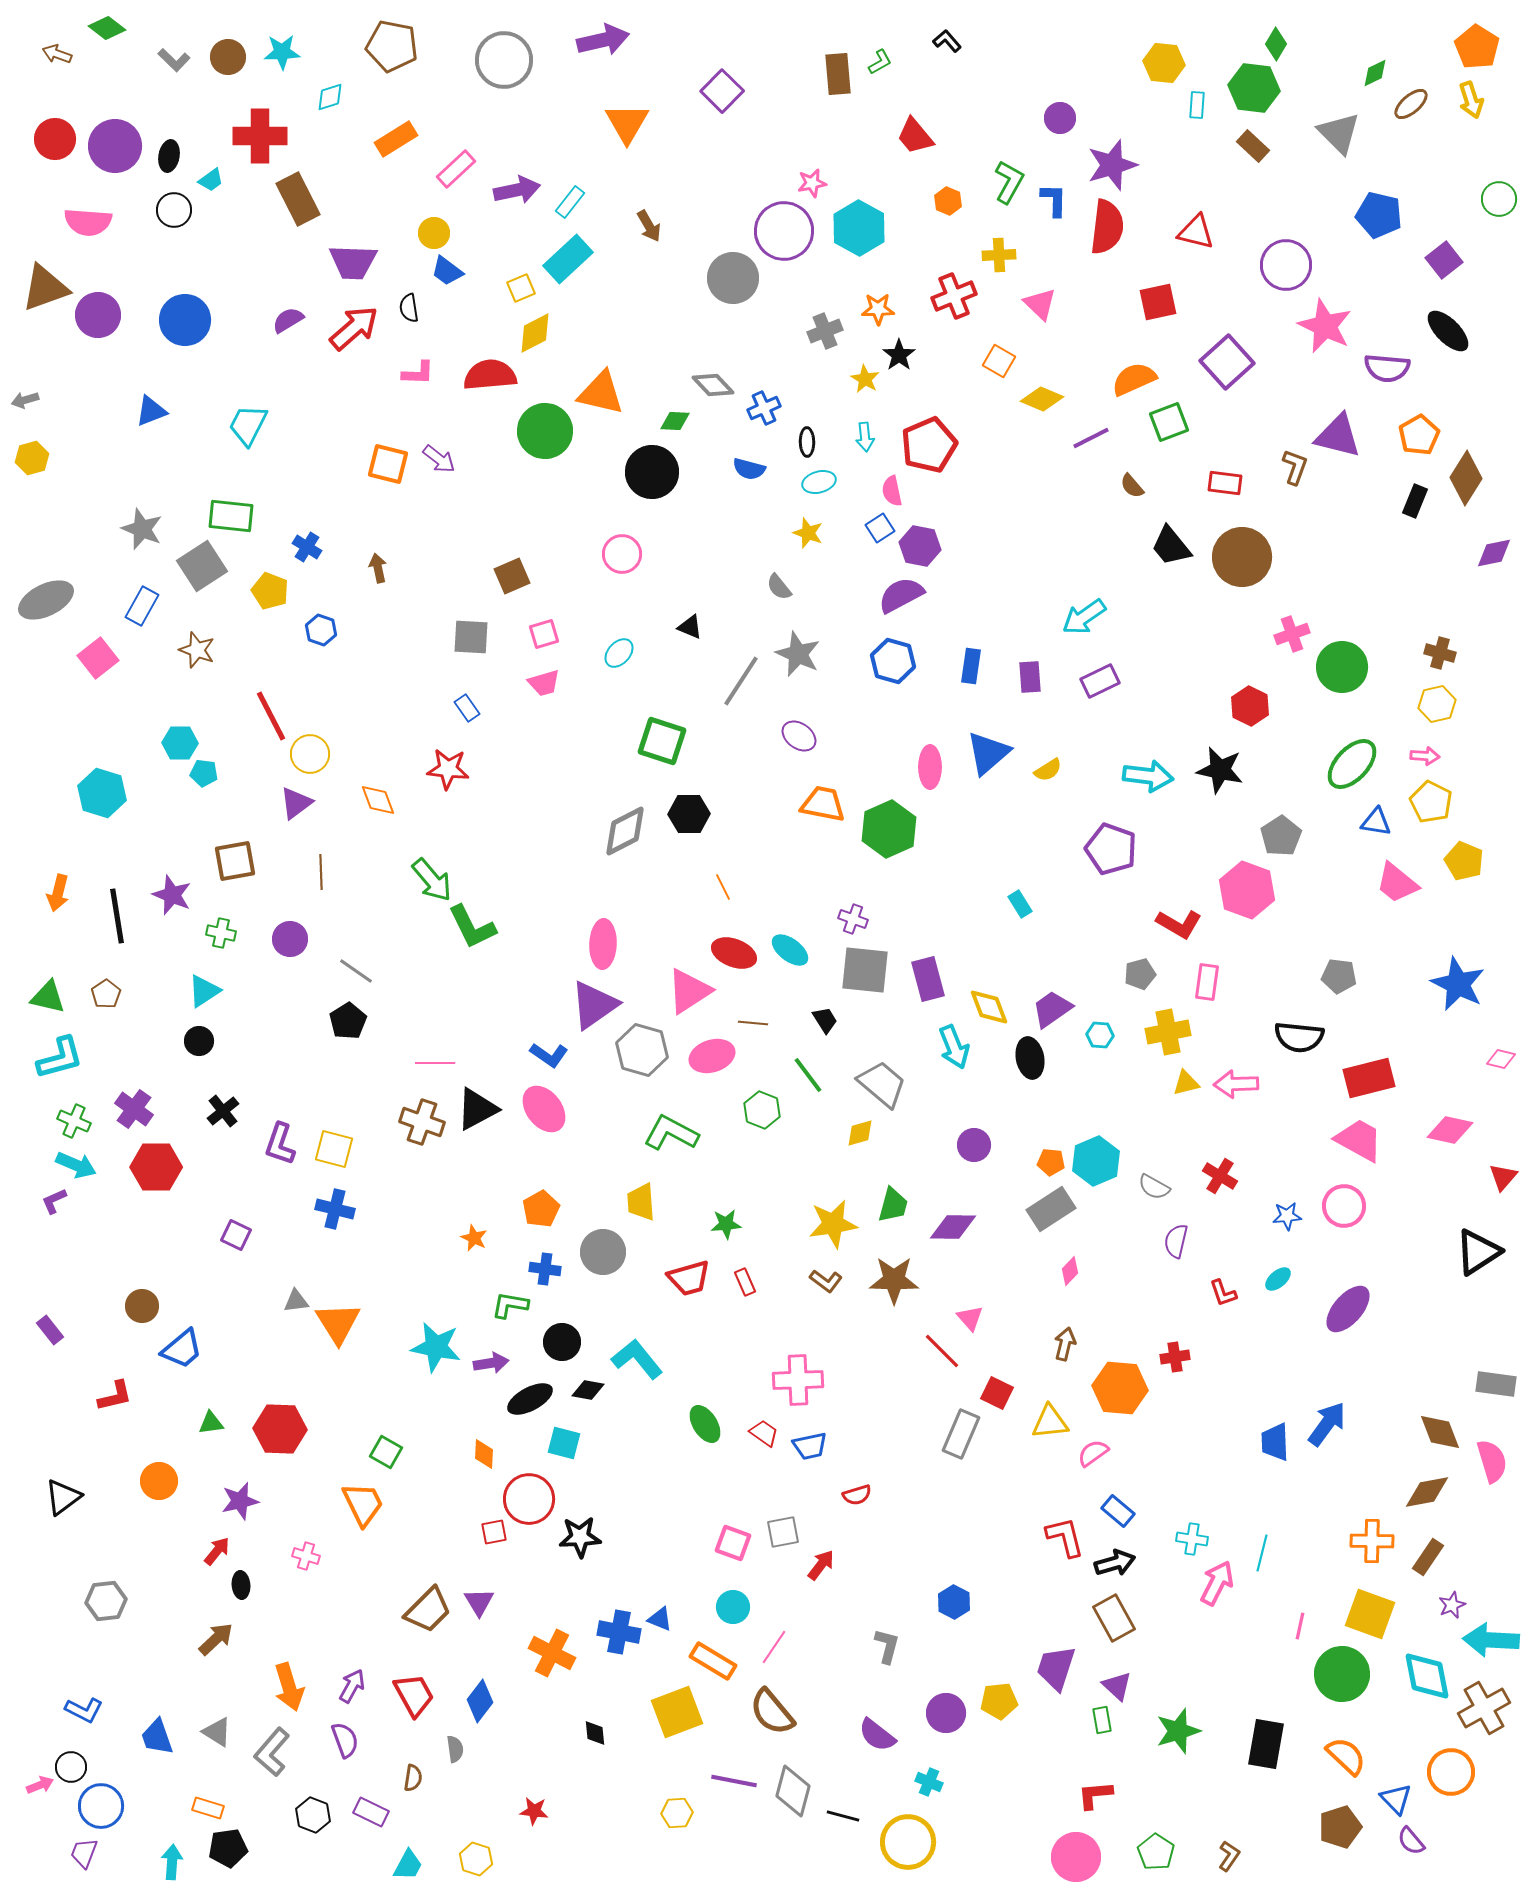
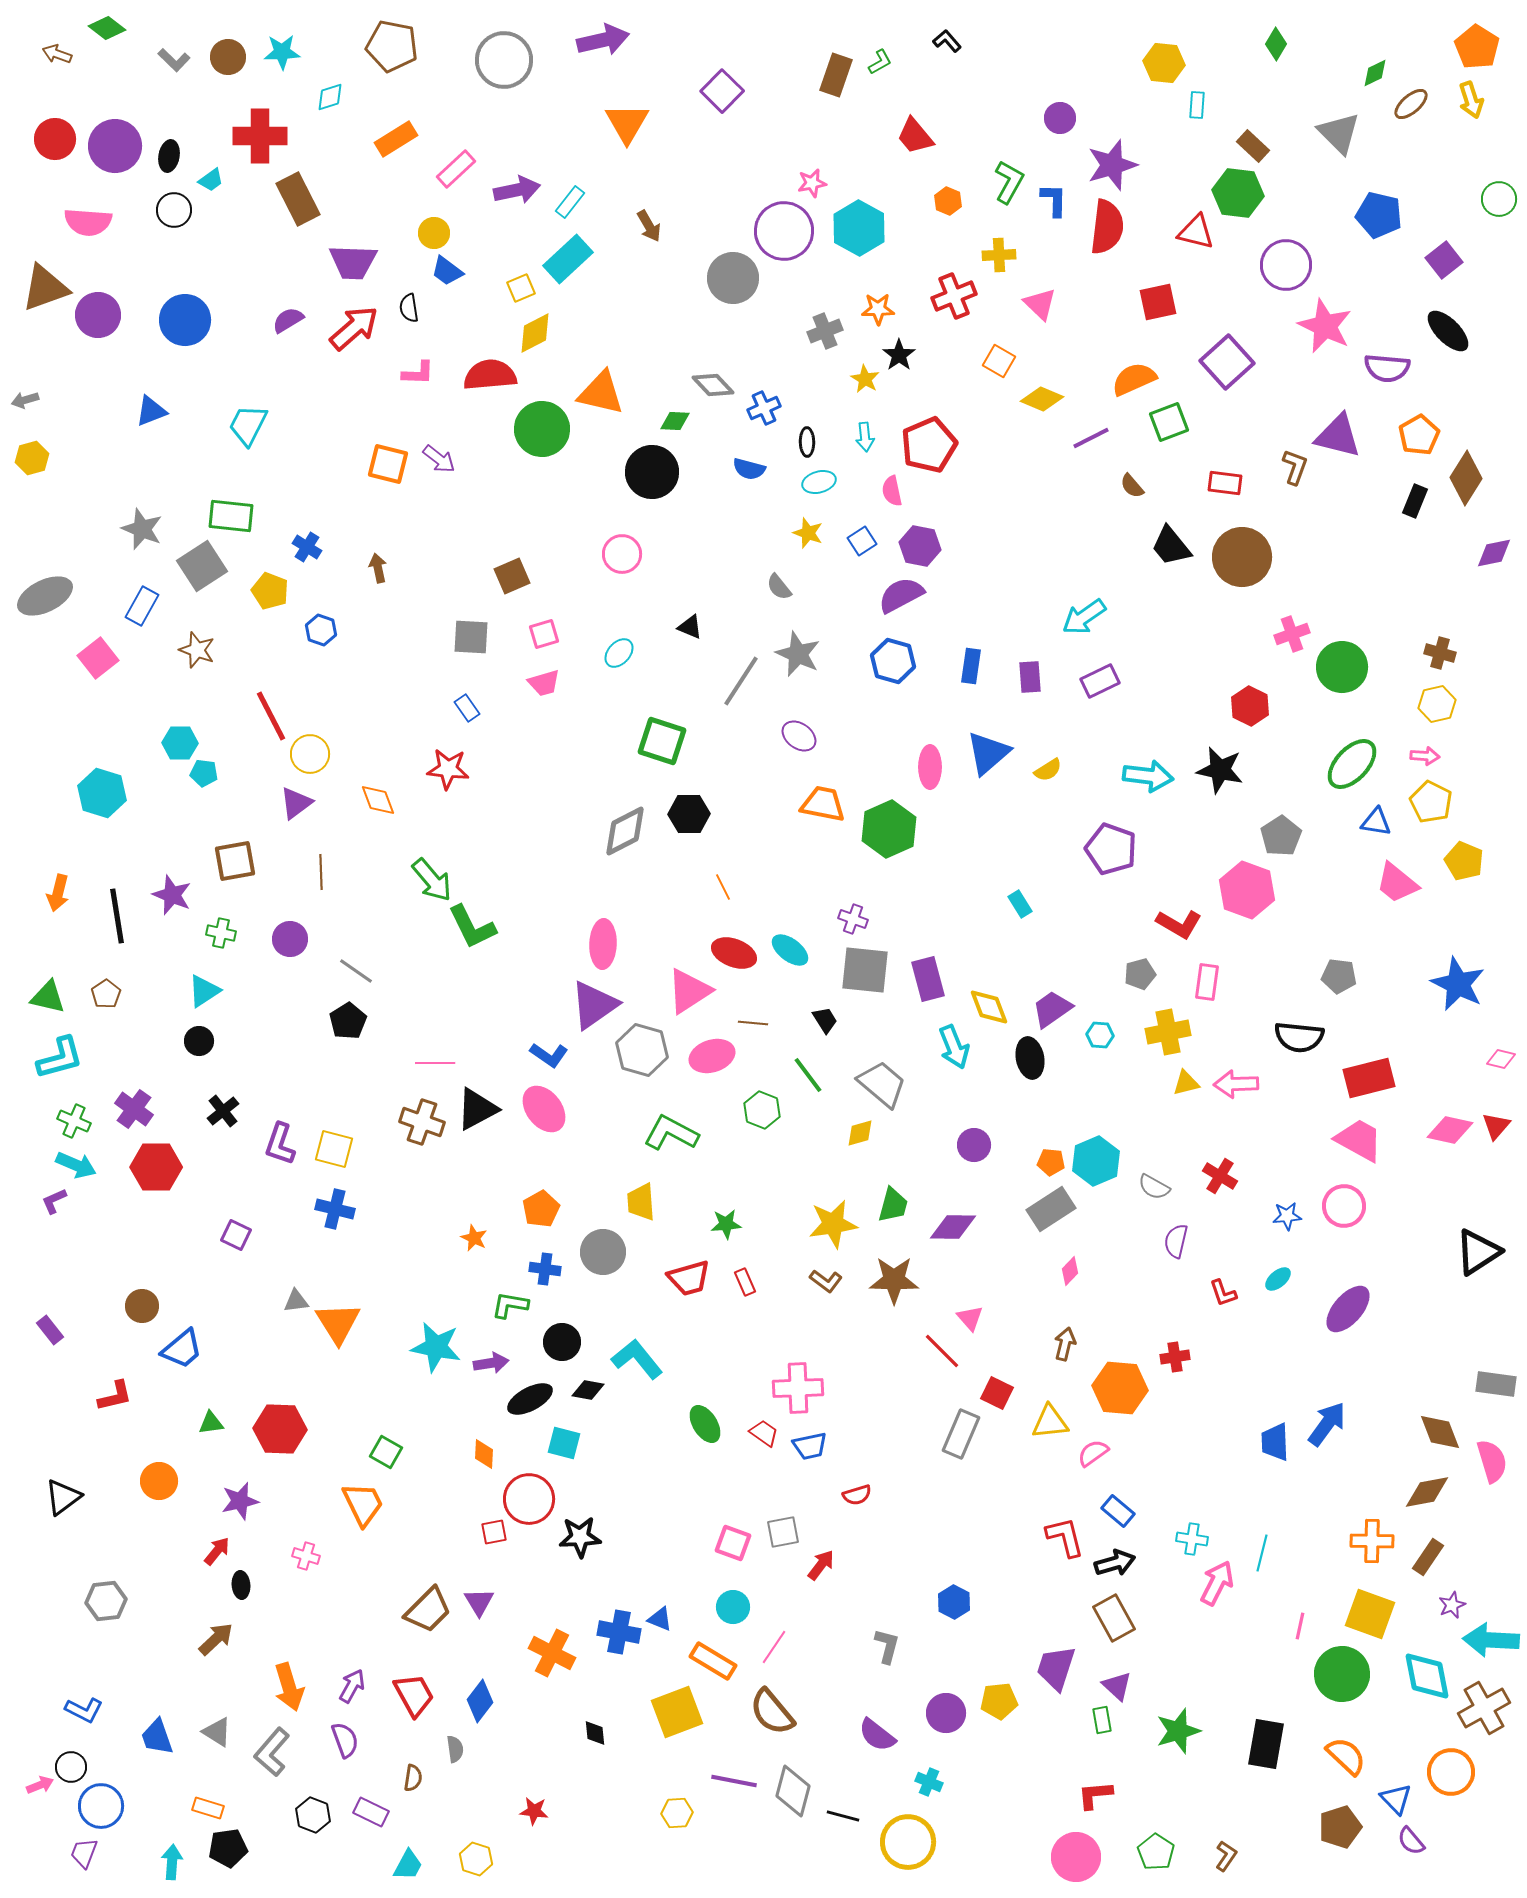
brown rectangle at (838, 74): moved 2 px left, 1 px down; rotated 24 degrees clockwise
green hexagon at (1254, 88): moved 16 px left, 105 px down
green circle at (545, 431): moved 3 px left, 2 px up
blue square at (880, 528): moved 18 px left, 13 px down
gray ellipse at (46, 600): moved 1 px left, 4 px up
red triangle at (1503, 1177): moved 7 px left, 51 px up
pink cross at (798, 1380): moved 8 px down
brown L-shape at (1229, 1856): moved 3 px left
